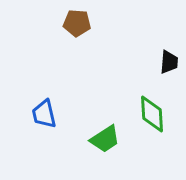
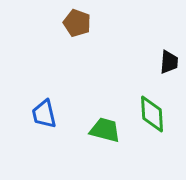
brown pentagon: rotated 16 degrees clockwise
green trapezoid: moved 9 px up; rotated 132 degrees counterclockwise
